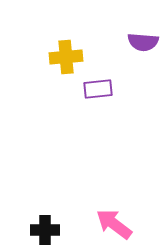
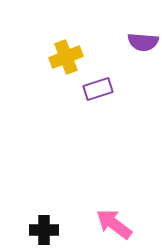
yellow cross: rotated 16 degrees counterclockwise
purple rectangle: rotated 12 degrees counterclockwise
black cross: moved 1 px left
